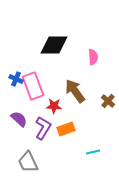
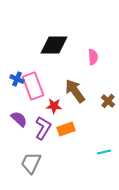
blue cross: moved 1 px right
cyan line: moved 11 px right
gray trapezoid: moved 3 px right, 1 px down; rotated 50 degrees clockwise
